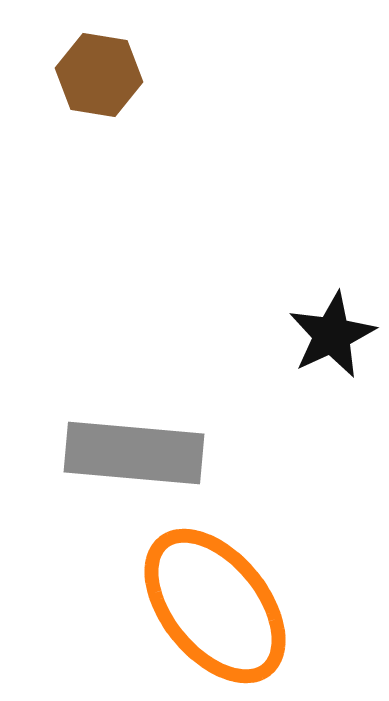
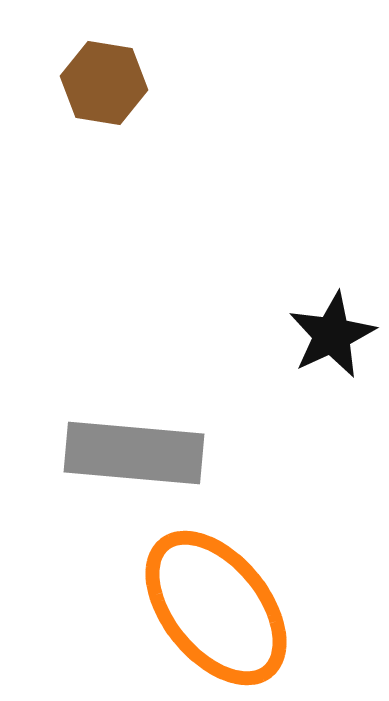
brown hexagon: moved 5 px right, 8 px down
orange ellipse: moved 1 px right, 2 px down
